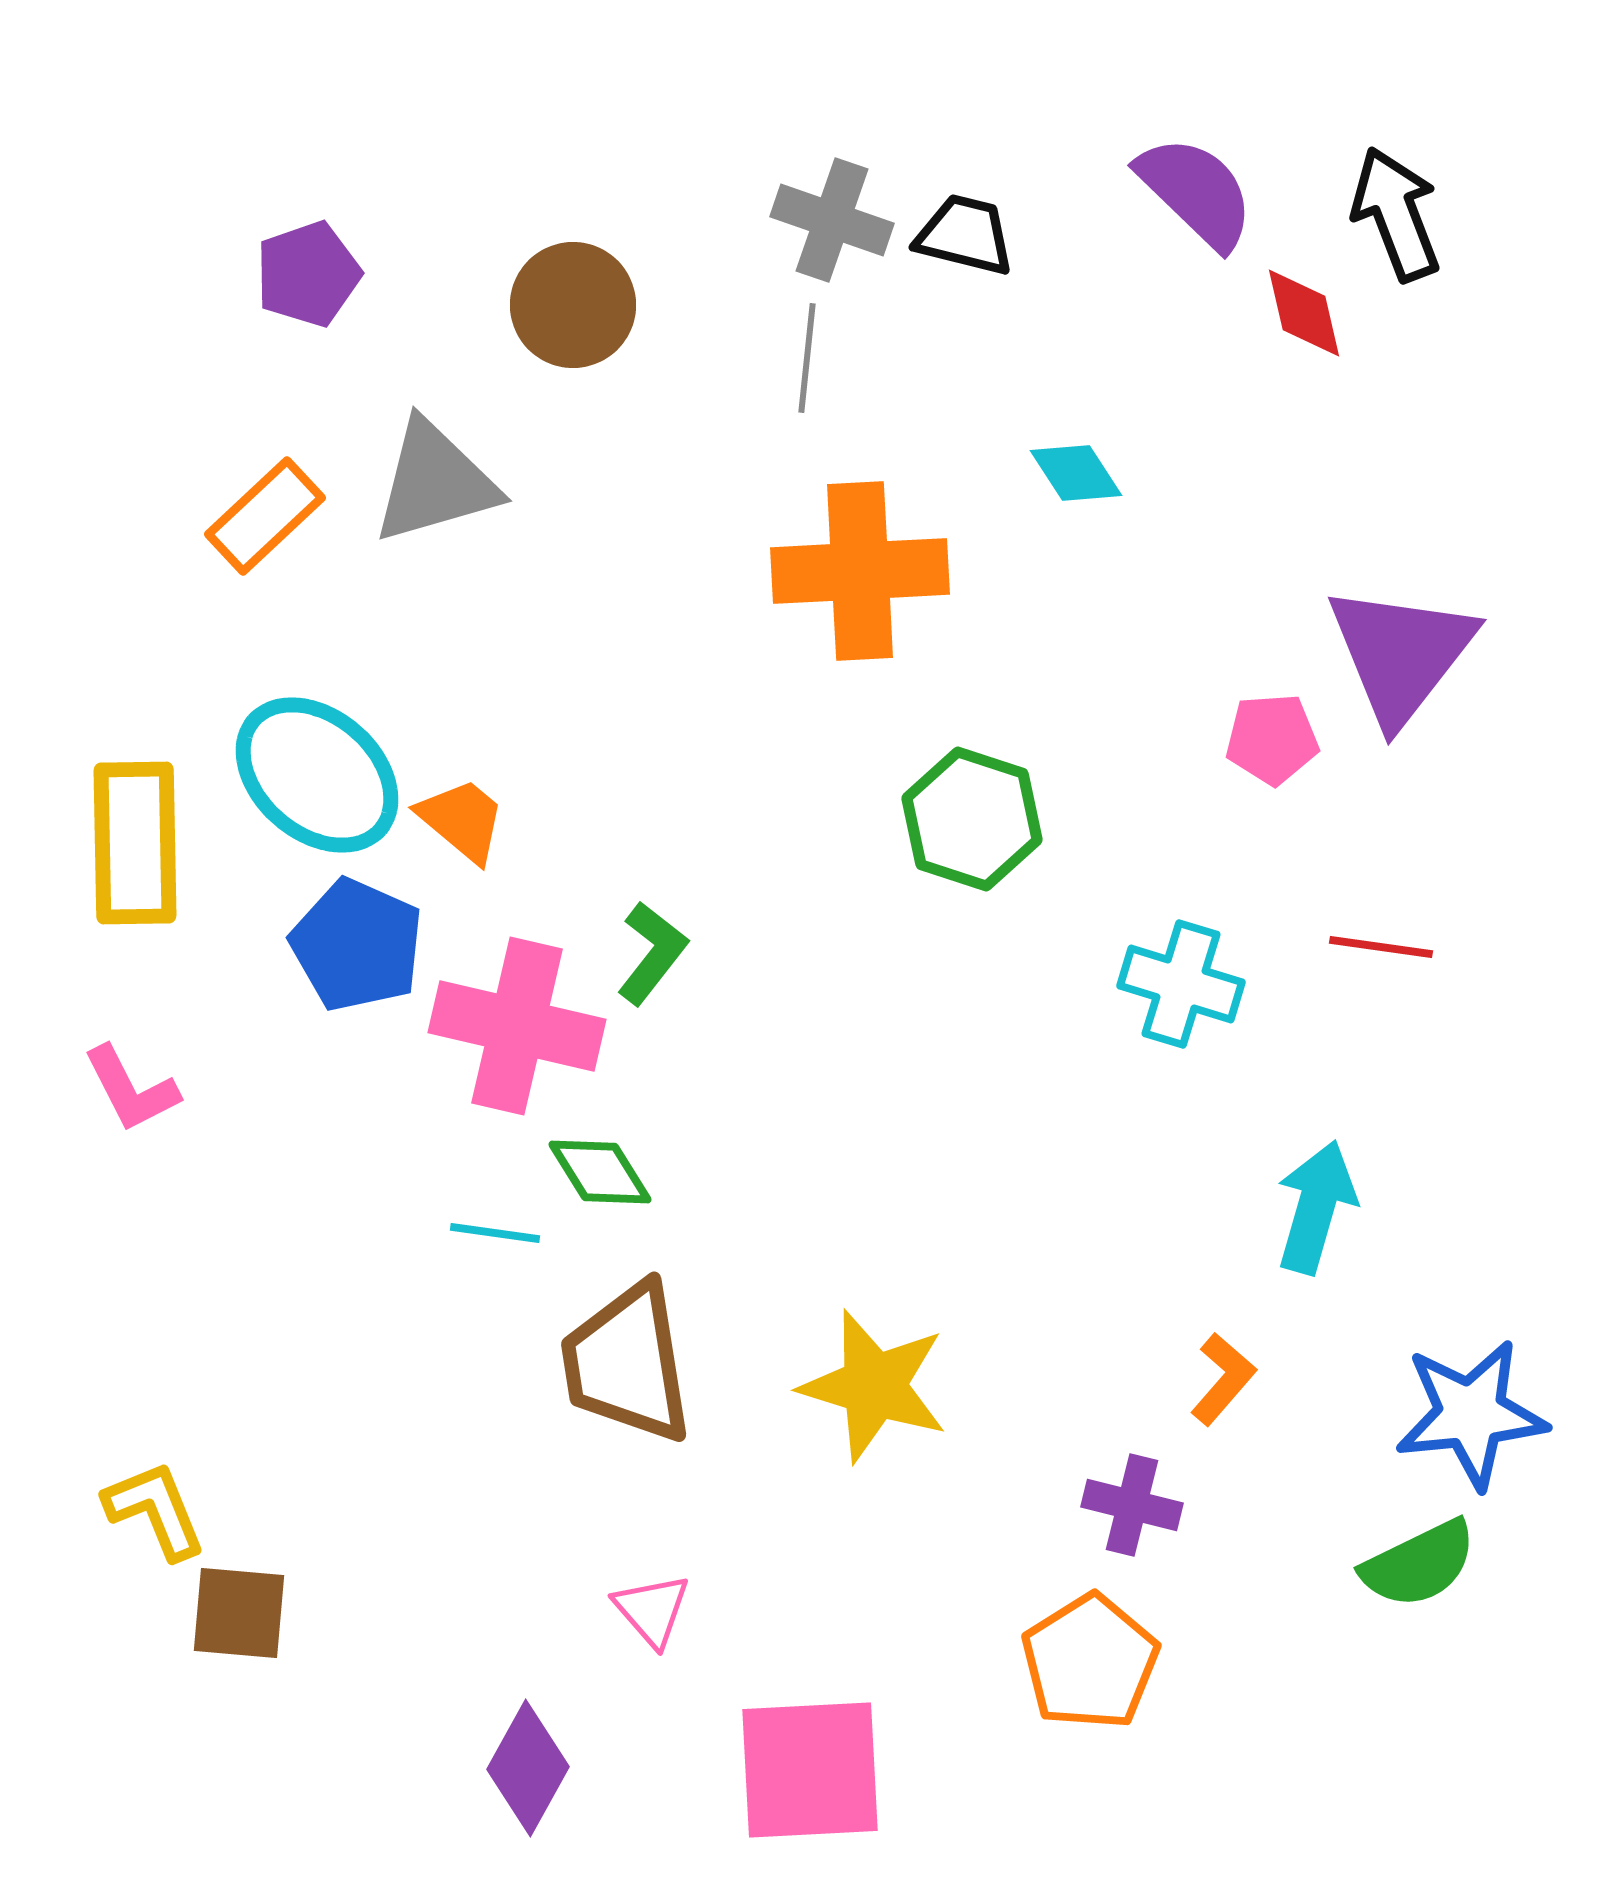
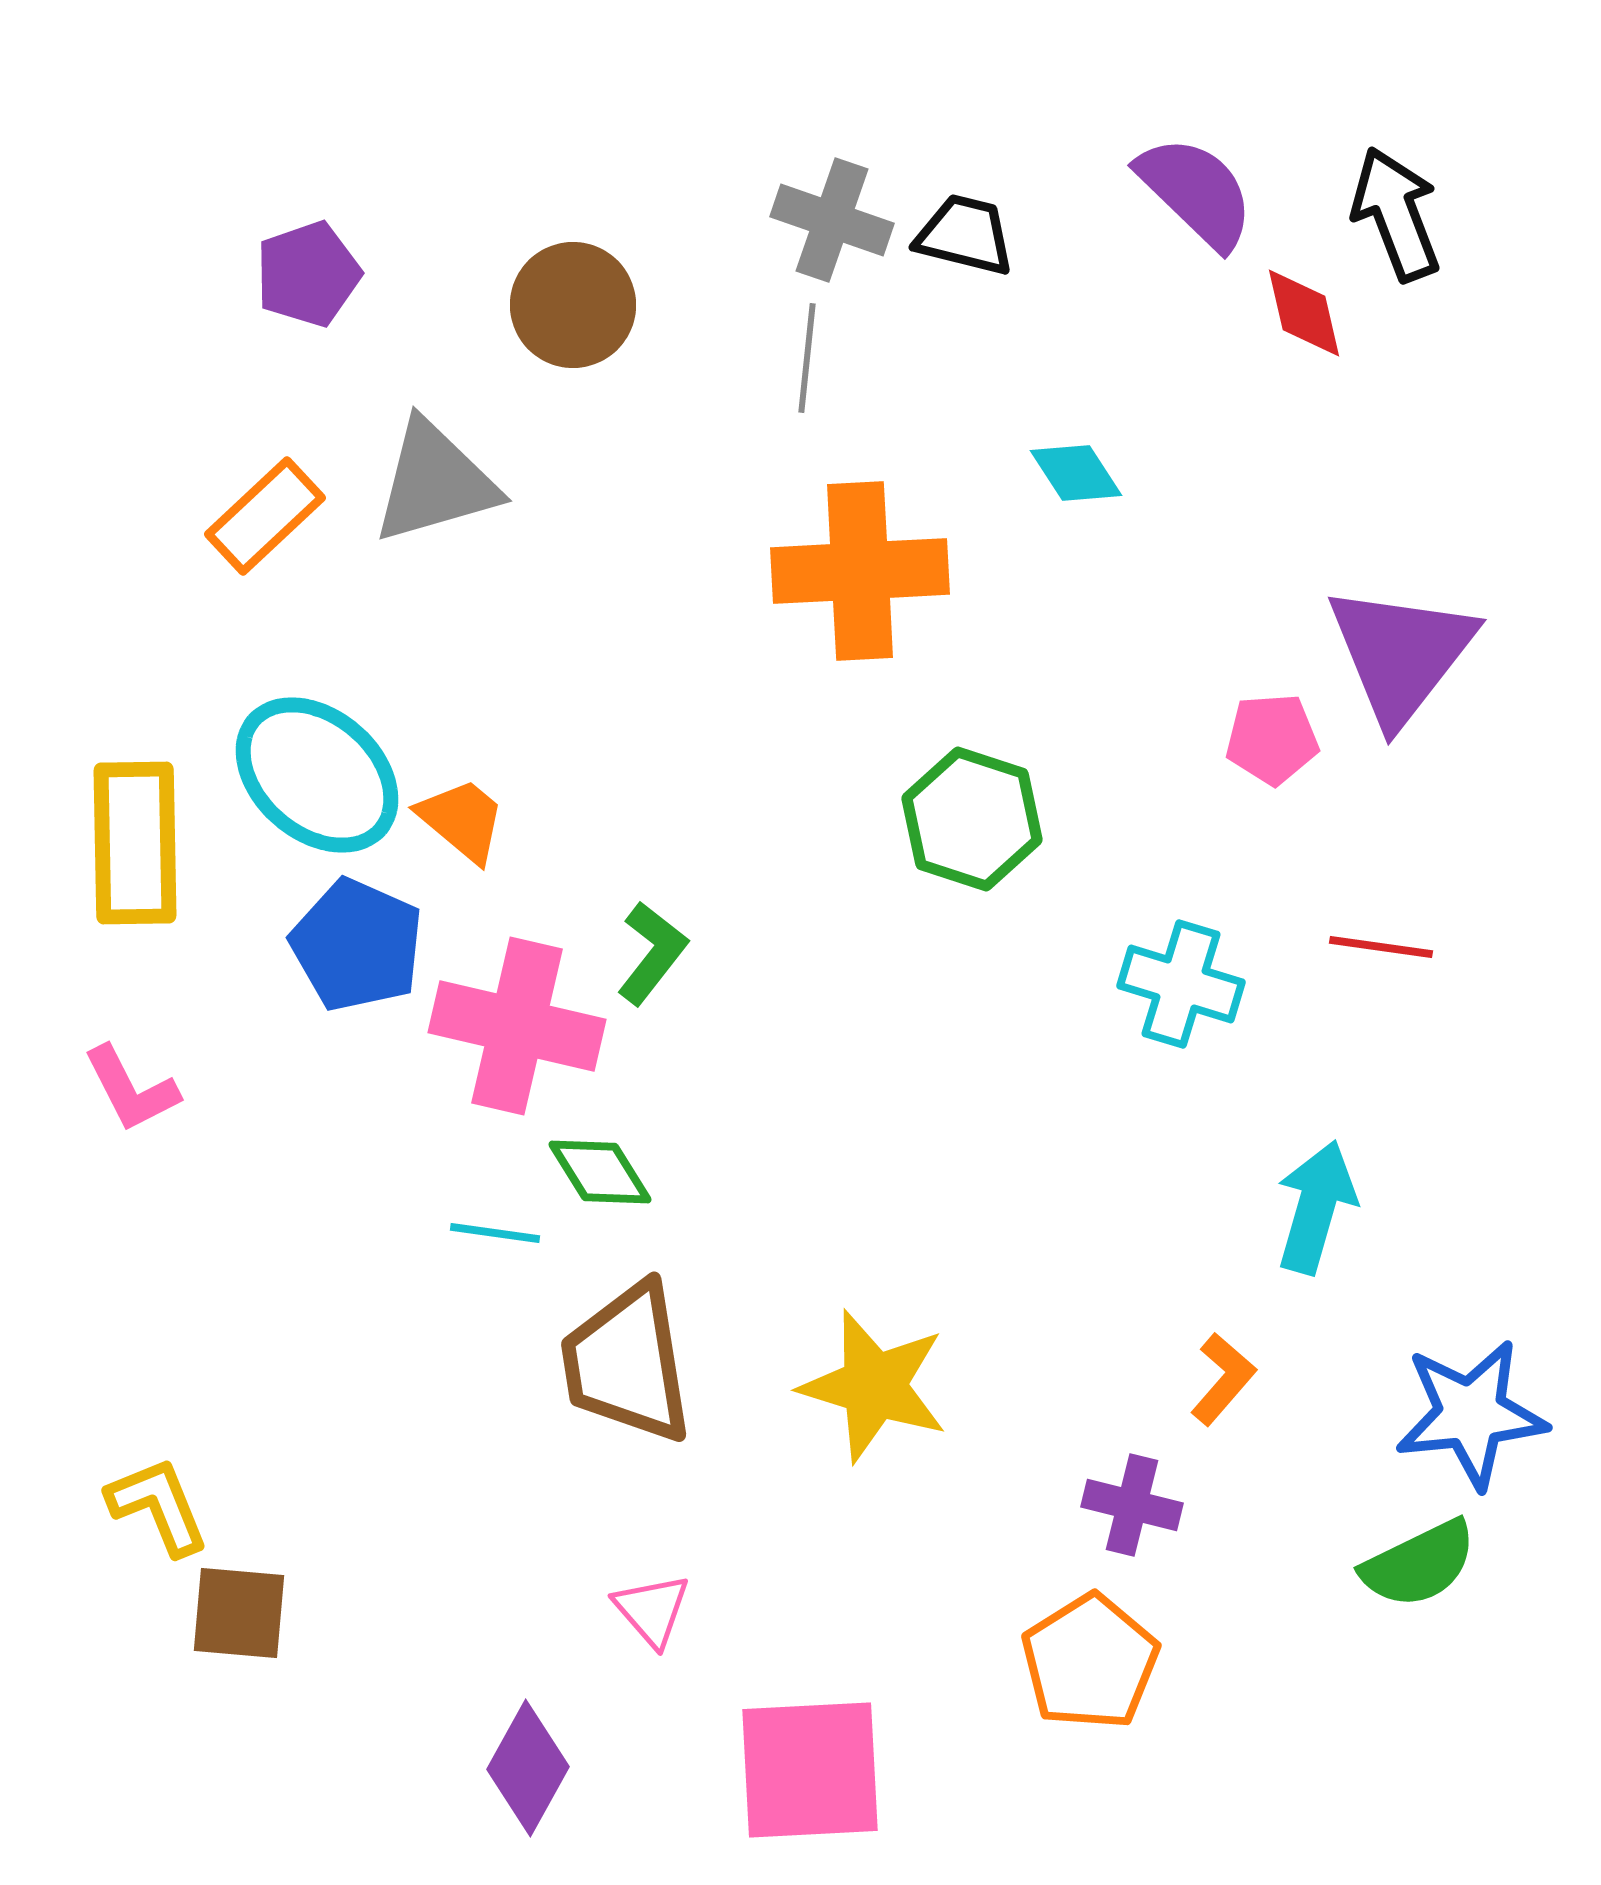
yellow L-shape: moved 3 px right, 4 px up
